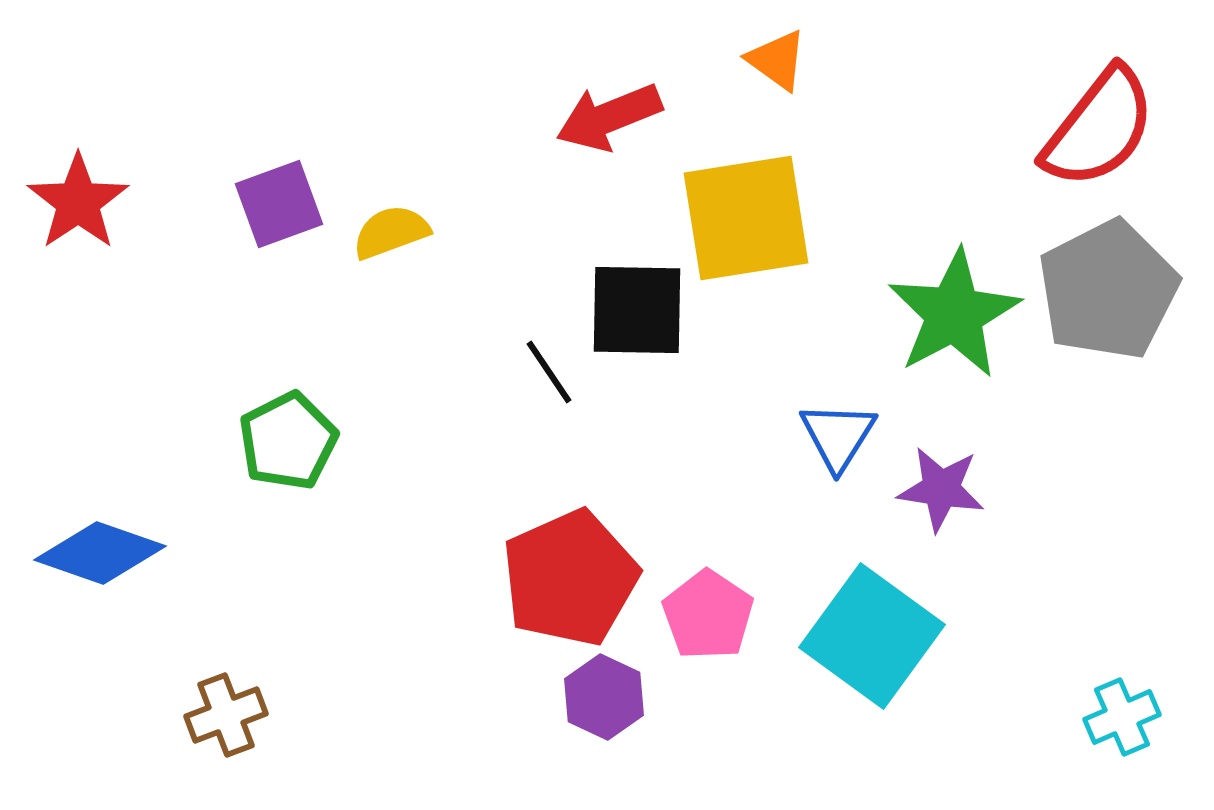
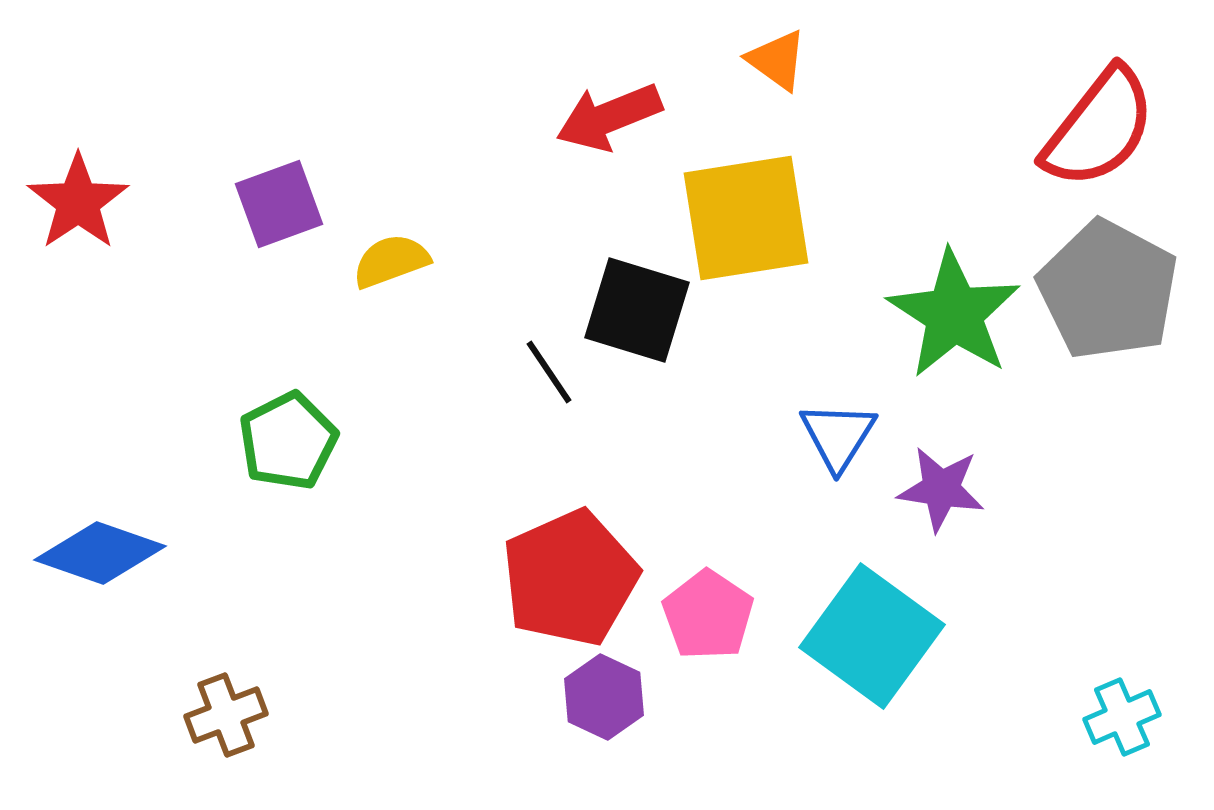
yellow semicircle: moved 29 px down
gray pentagon: rotated 17 degrees counterclockwise
black square: rotated 16 degrees clockwise
green star: rotated 11 degrees counterclockwise
